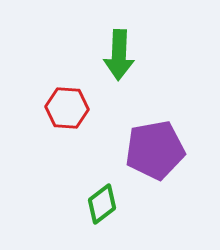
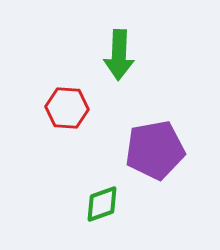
green diamond: rotated 18 degrees clockwise
